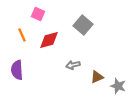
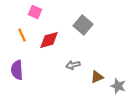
pink square: moved 3 px left, 2 px up
